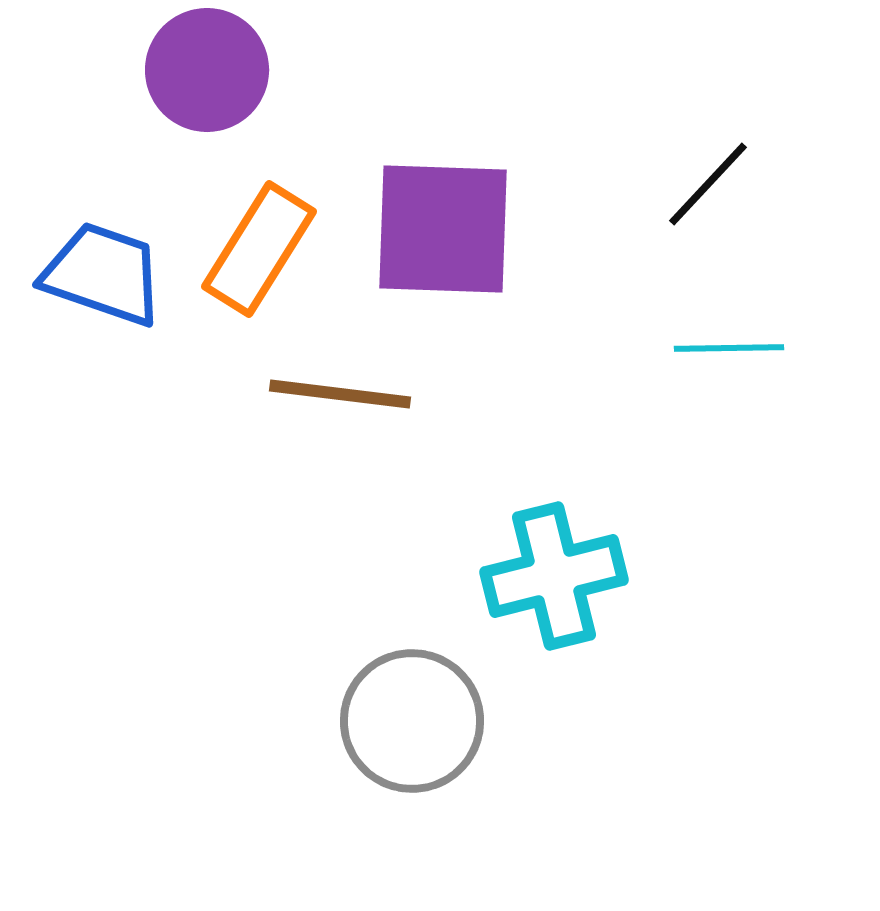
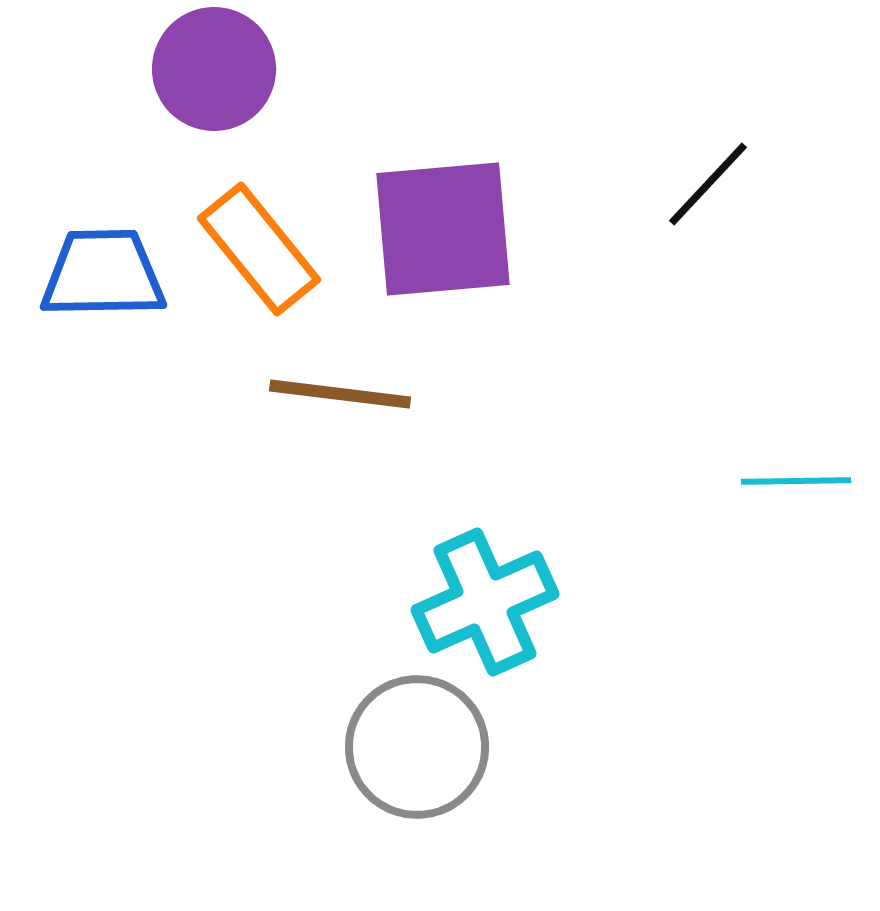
purple circle: moved 7 px right, 1 px up
purple square: rotated 7 degrees counterclockwise
orange rectangle: rotated 71 degrees counterclockwise
blue trapezoid: rotated 20 degrees counterclockwise
cyan line: moved 67 px right, 133 px down
cyan cross: moved 69 px left, 26 px down; rotated 10 degrees counterclockwise
gray circle: moved 5 px right, 26 px down
